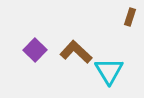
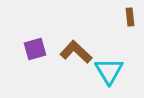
brown rectangle: rotated 24 degrees counterclockwise
purple square: moved 1 px up; rotated 30 degrees clockwise
